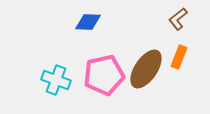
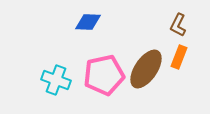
brown L-shape: moved 6 px down; rotated 25 degrees counterclockwise
